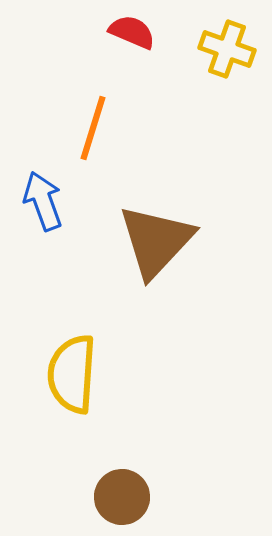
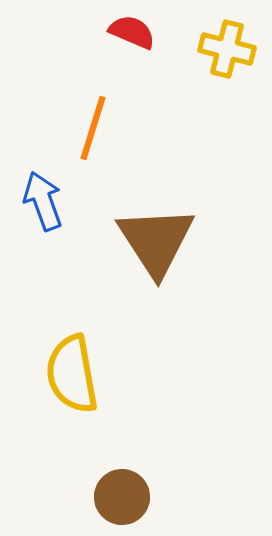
yellow cross: rotated 6 degrees counterclockwise
brown triangle: rotated 16 degrees counterclockwise
yellow semicircle: rotated 14 degrees counterclockwise
